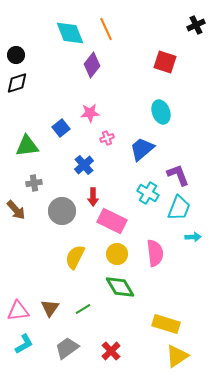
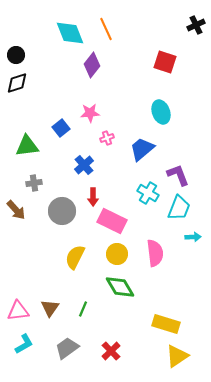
green line: rotated 35 degrees counterclockwise
